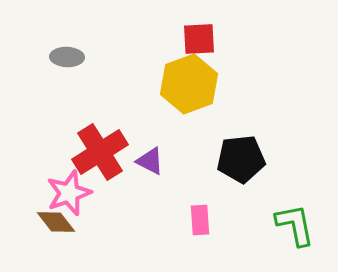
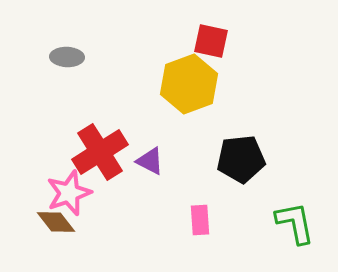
red square: moved 12 px right, 2 px down; rotated 15 degrees clockwise
green L-shape: moved 2 px up
